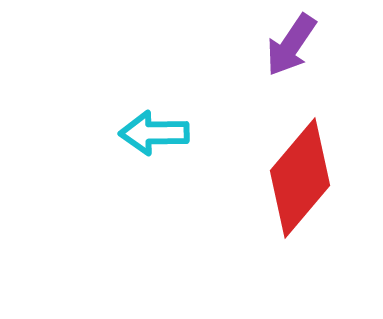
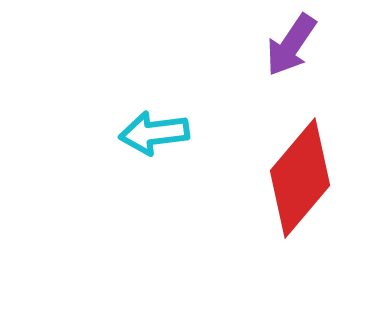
cyan arrow: rotated 6 degrees counterclockwise
